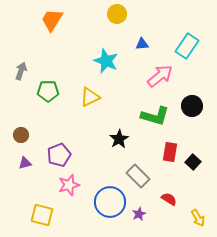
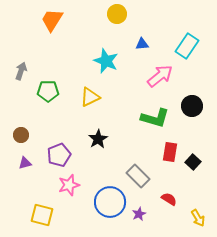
green L-shape: moved 2 px down
black star: moved 21 px left
